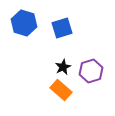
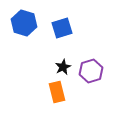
orange rectangle: moved 4 px left, 2 px down; rotated 35 degrees clockwise
